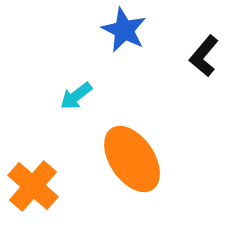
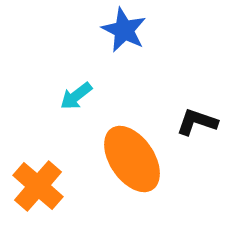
black L-shape: moved 7 px left, 66 px down; rotated 69 degrees clockwise
orange cross: moved 5 px right
